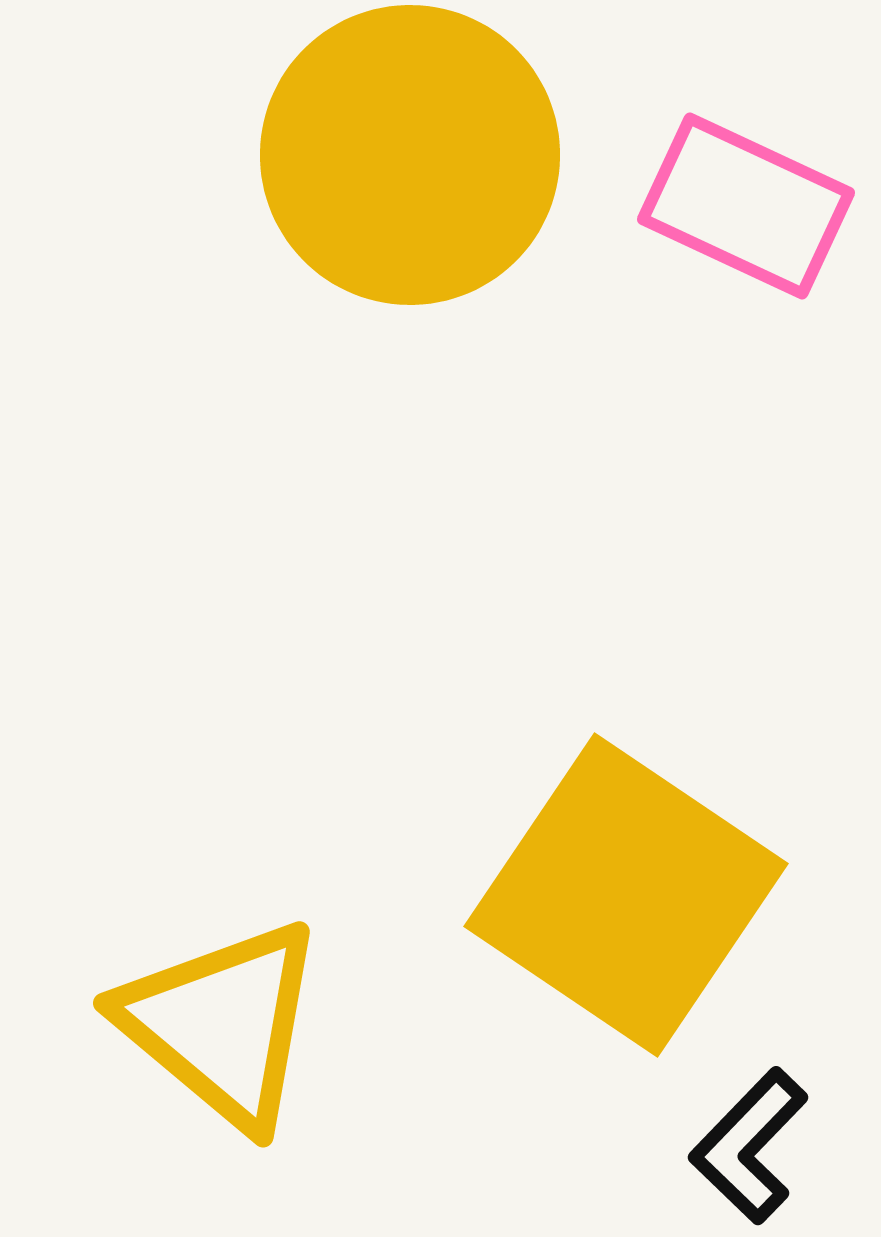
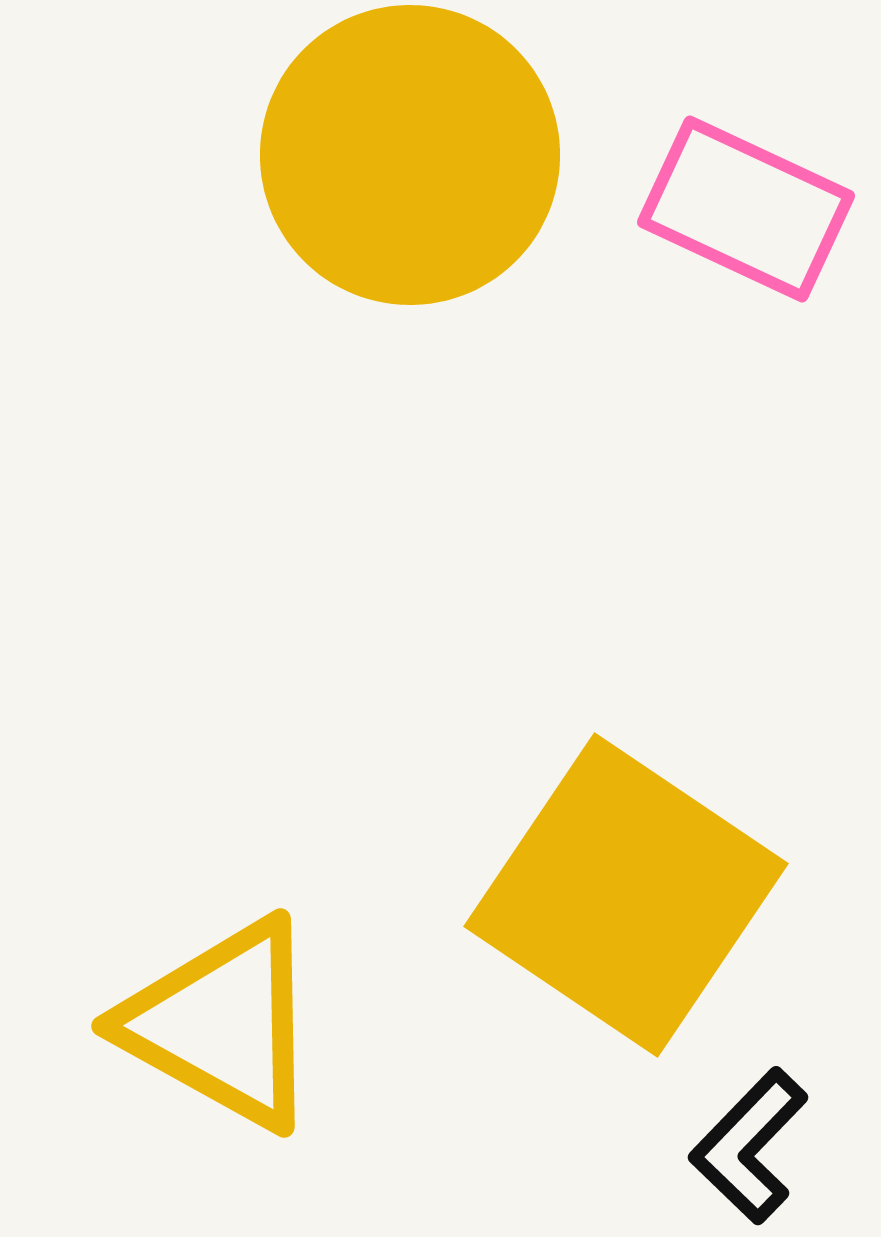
pink rectangle: moved 3 px down
yellow triangle: rotated 11 degrees counterclockwise
